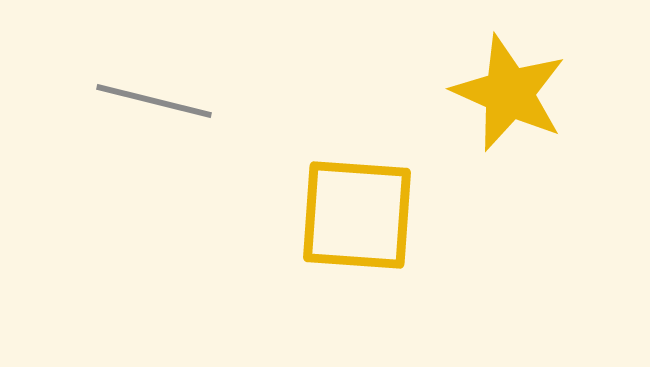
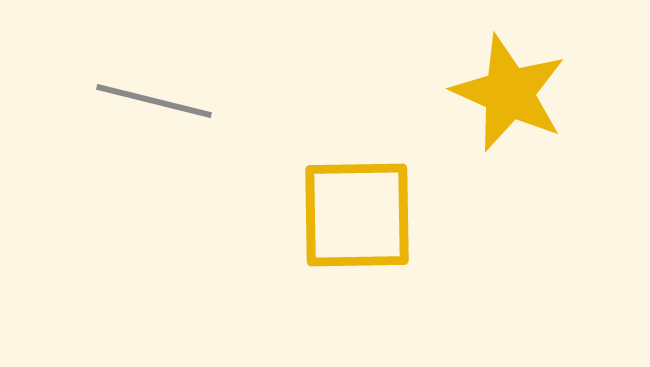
yellow square: rotated 5 degrees counterclockwise
